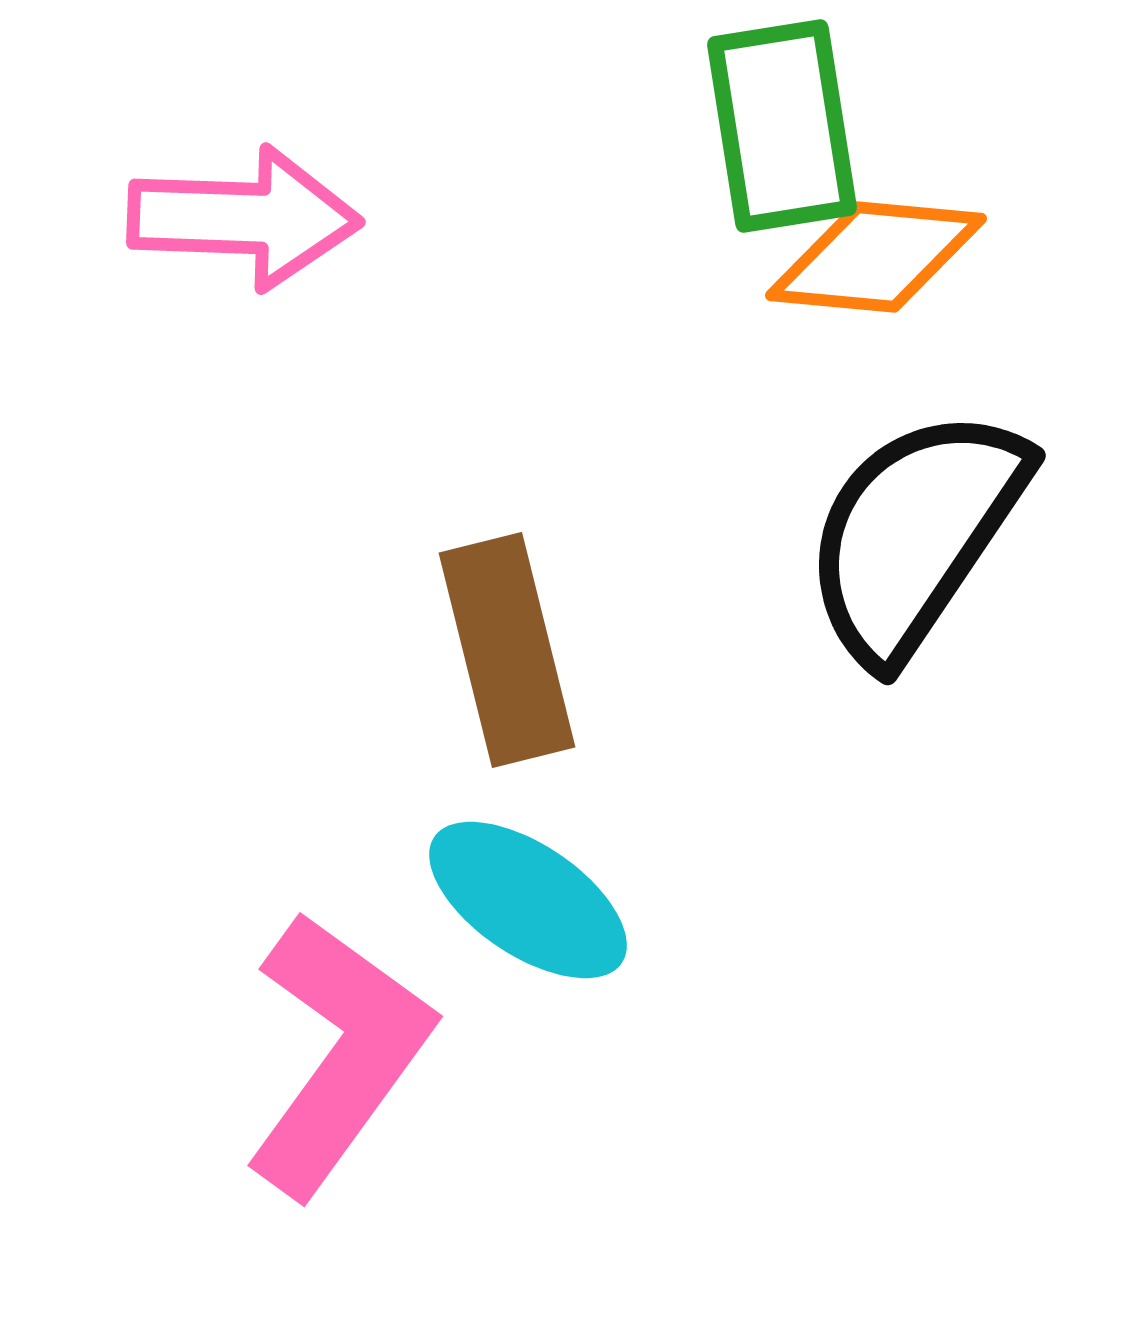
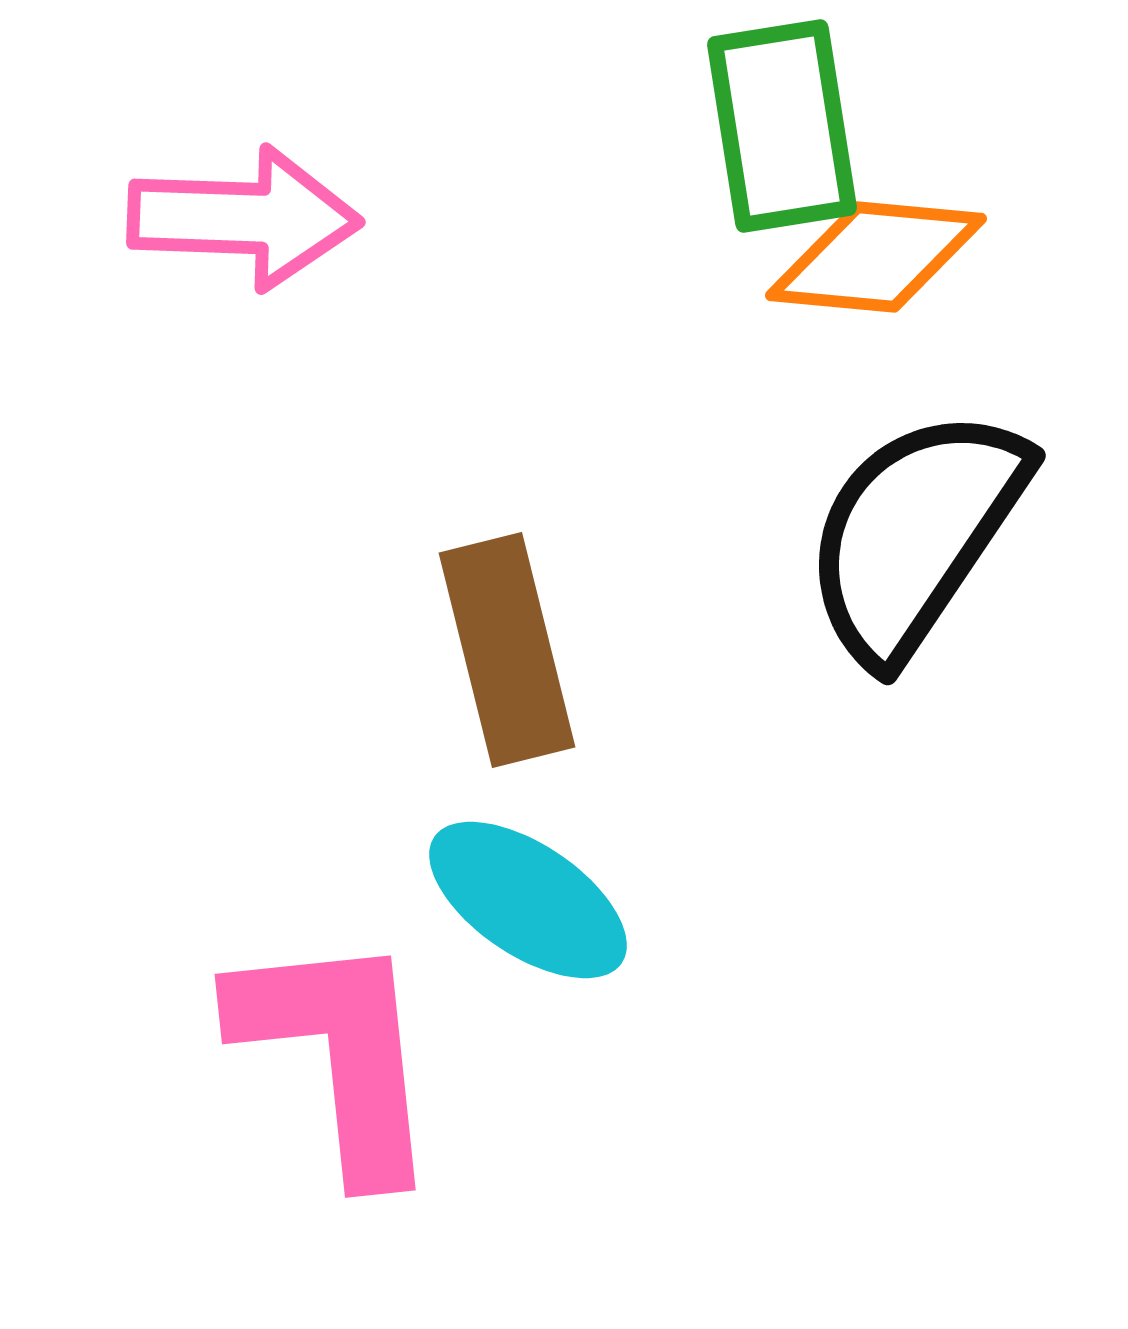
pink L-shape: rotated 42 degrees counterclockwise
